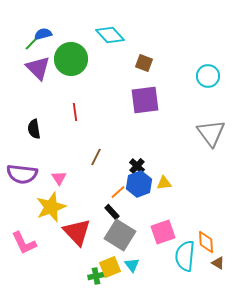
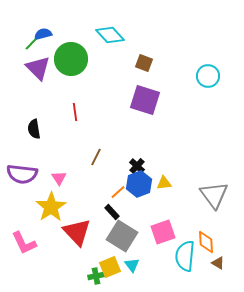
purple square: rotated 24 degrees clockwise
gray triangle: moved 3 px right, 62 px down
yellow star: rotated 12 degrees counterclockwise
gray square: moved 2 px right, 1 px down
